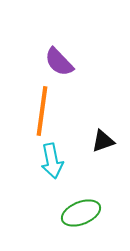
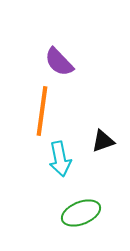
cyan arrow: moved 8 px right, 2 px up
